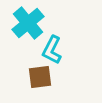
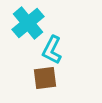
brown square: moved 5 px right, 1 px down
